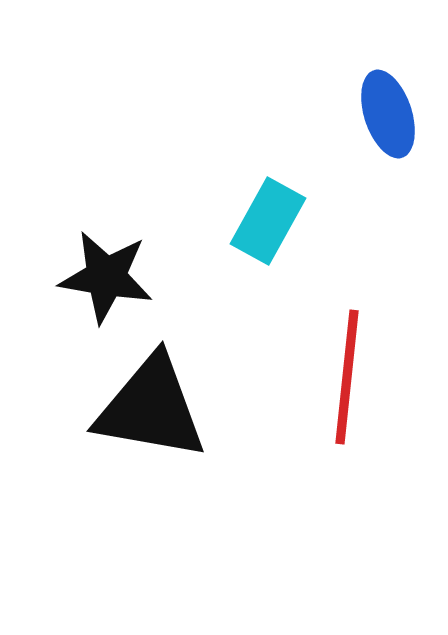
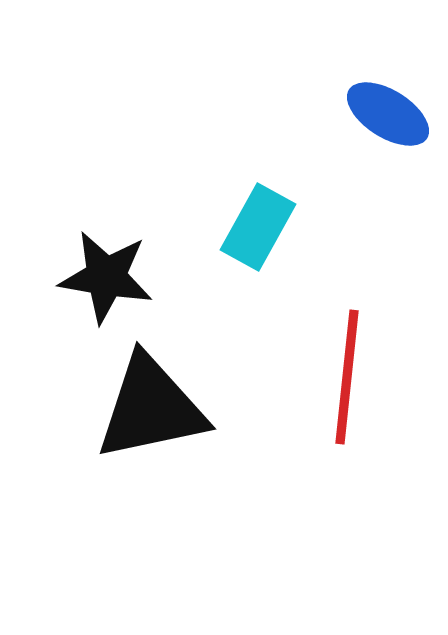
blue ellipse: rotated 40 degrees counterclockwise
cyan rectangle: moved 10 px left, 6 px down
black triangle: rotated 22 degrees counterclockwise
